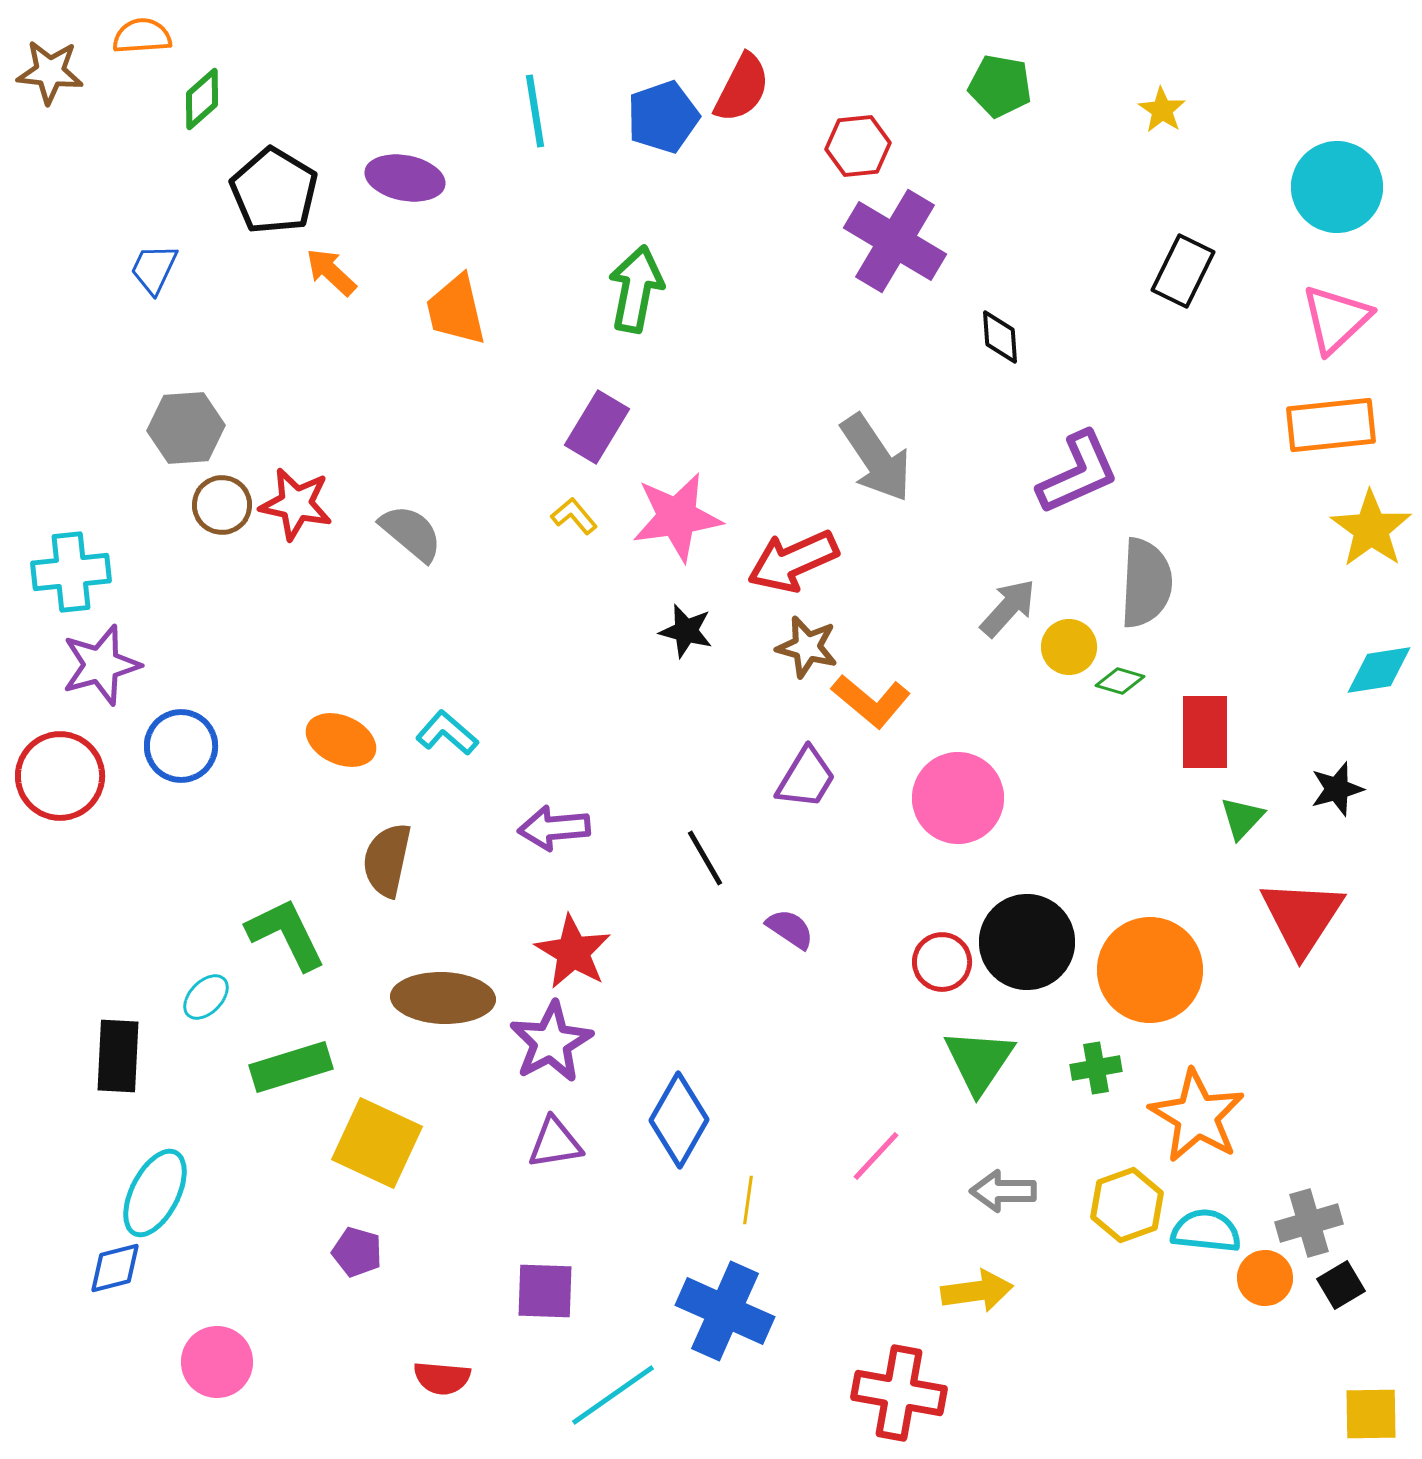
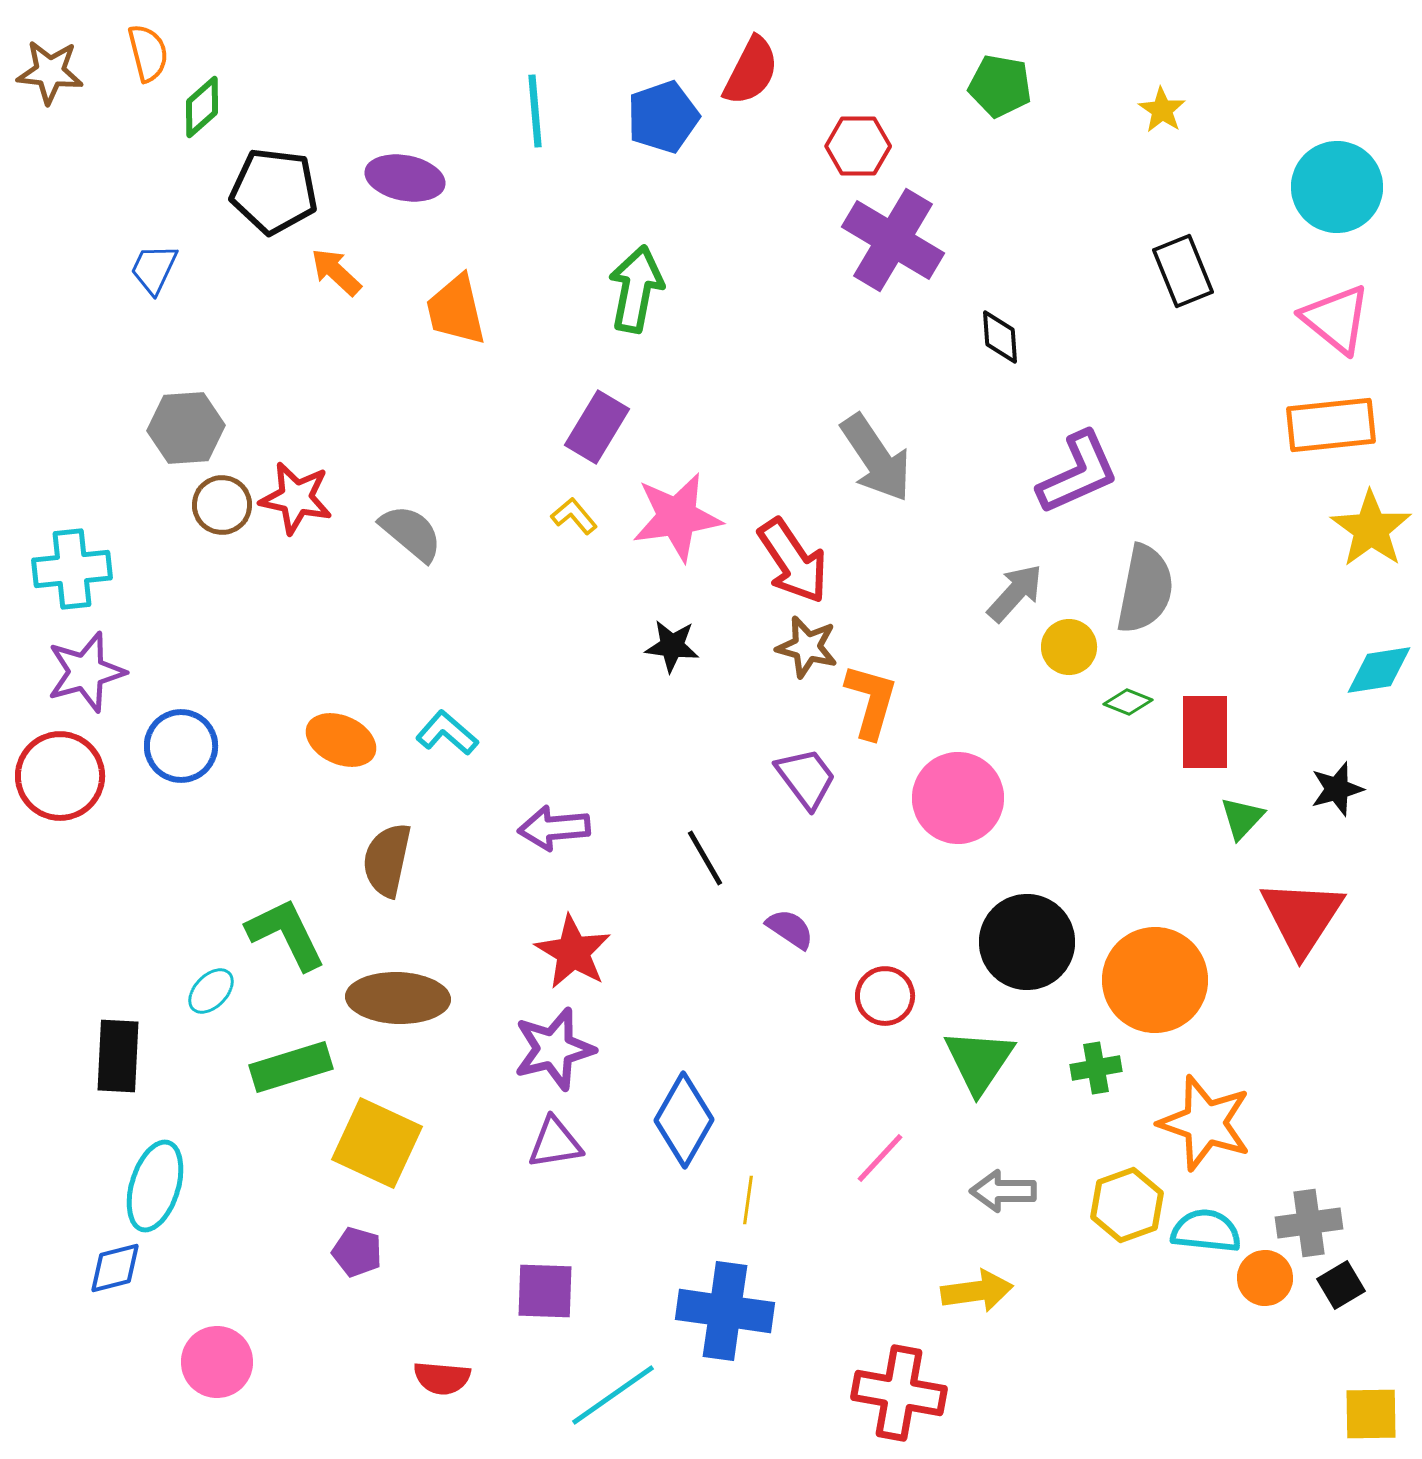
orange semicircle at (142, 36): moved 6 px right, 17 px down; rotated 80 degrees clockwise
red semicircle at (742, 88): moved 9 px right, 17 px up
green diamond at (202, 99): moved 8 px down
cyan line at (535, 111): rotated 4 degrees clockwise
red hexagon at (858, 146): rotated 6 degrees clockwise
black pentagon at (274, 191): rotated 24 degrees counterclockwise
purple cross at (895, 241): moved 2 px left, 1 px up
black rectangle at (1183, 271): rotated 48 degrees counterclockwise
orange arrow at (331, 272): moved 5 px right
pink triangle at (1336, 319): rotated 38 degrees counterclockwise
red star at (296, 504): moved 6 px up
red arrow at (793, 561): rotated 100 degrees counterclockwise
cyan cross at (71, 572): moved 1 px right, 3 px up
gray semicircle at (1146, 583): moved 1 px left, 6 px down; rotated 8 degrees clockwise
gray arrow at (1008, 608): moved 7 px right, 15 px up
black star at (686, 631): moved 14 px left, 15 px down; rotated 8 degrees counterclockwise
purple star at (101, 665): moved 15 px left, 7 px down
green diamond at (1120, 681): moved 8 px right, 21 px down; rotated 6 degrees clockwise
orange L-shape at (871, 701): rotated 114 degrees counterclockwise
purple trapezoid at (806, 778): rotated 68 degrees counterclockwise
red circle at (942, 962): moved 57 px left, 34 px down
orange circle at (1150, 970): moved 5 px right, 10 px down
cyan ellipse at (206, 997): moved 5 px right, 6 px up
brown ellipse at (443, 998): moved 45 px left
purple star at (551, 1042): moved 3 px right, 7 px down; rotated 14 degrees clockwise
orange star at (1197, 1116): moved 8 px right, 7 px down; rotated 12 degrees counterclockwise
blue diamond at (679, 1120): moved 5 px right
pink line at (876, 1156): moved 4 px right, 2 px down
cyan ellipse at (155, 1193): moved 7 px up; rotated 10 degrees counterclockwise
gray cross at (1309, 1223): rotated 8 degrees clockwise
blue cross at (725, 1311): rotated 16 degrees counterclockwise
